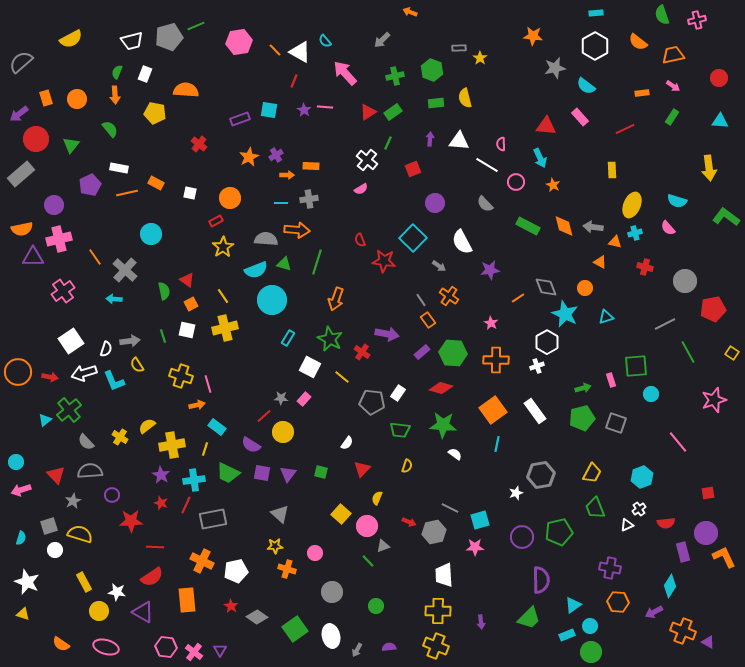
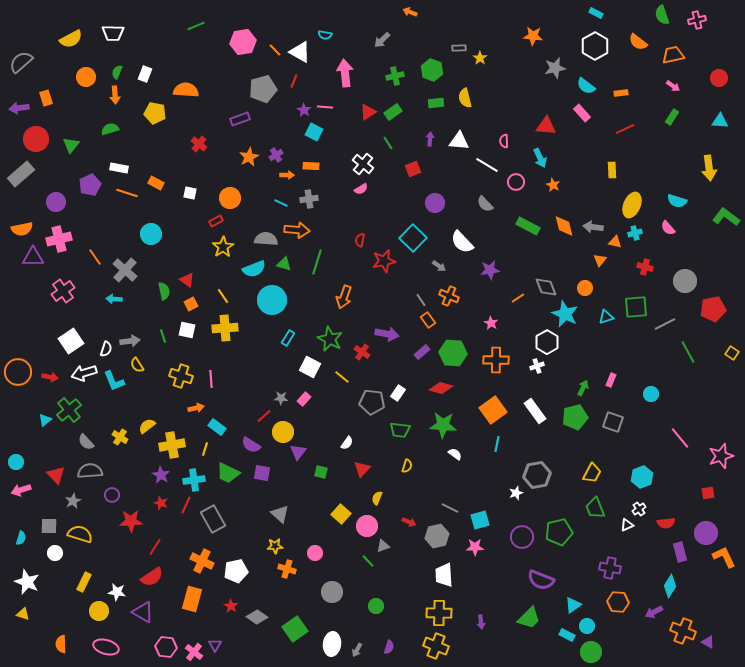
cyan rectangle at (596, 13): rotated 32 degrees clockwise
gray pentagon at (169, 37): moved 94 px right, 52 px down
white trapezoid at (132, 41): moved 19 px left, 8 px up; rotated 15 degrees clockwise
cyan semicircle at (325, 41): moved 6 px up; rotated 40 degrees counterclockwise
pink hexagon at (239, 42): moved 4 px right
pink arrow at (345, 73): rotated 36 degrees clockwise
orange rectangle at (642, 93): moved 21 px left
orange circle at (77, 99): moved 9 px right, 22 px up
cyan square at (269, 110): moved 45 px right, 22 px down; rotated 18 degrees clockwise
purple arrow at (19, 114): moved 6 px up; rotated 30 degrees clockwise
pink rectangle at (580, 117): moved 2 px right, 4 px up
green semicircle at (110, 129): rotated 66 degrees counterclockwise
green line at (388, 143): rotated 56 degrees counterclockwise
pink semicircle at (501, 144): moved 3 px right, 3 px up
white cross at (367, 160): moved 4 px left, 4 px down
orange line at (127, 193): rotated 30 degrees clockwise
cyan line at (281, 203): rotated 24 degrees clockwise
purple circle at (54, 205): moved 2 px right, 3 px up
red semicircle at (360, 240): rotated 32 degrees clockwise
white semicircle at (462, 242): rotated 15 degrees counterclockwise
red star at (384, 261): rotated 20 degrees counterclockwise
orange triangle at (600, 262): moved 2 px up; rotated 40 degrees clockwise
cyan semicircle at (256, 270): moved 2 px left, 1 px up
orange cross at (449, 296): rotated 12 degrees counterclockwise
orange arrow at (336, 299): moved 8 px right, 2 px up
yellow cross at (225, 328): rotated 10 degrees clockwise
green square at (636, 366): moved 59 px up
pink rectangle at (611, 380): rotated 40 degrees clockwise
pink line at (208, 384): moved 3 px right, 5 px up; rotated 12 degrees clockwise
green arrow at (583, 388): rotated 49 degrees counterclockwise
pink star at (714, 400): moved 7 px right, 56 px down
orange arrow at (197, 405): moved 1 px left, 3 px down
green pentagon at (582, 418): moved 7 px left, 1 px up
gray square at (616, 423): moved 3 px left, 1 px up
pink line at (678, 442): moved 2 px right, 4 px up
purple triangle at (288, 474): moved 10 px right, 22 px up
gray hexagon at (541, 475): moved 4 px left
gray rectangle at (213, 519): rotated 72 degrees clockwise
gray square at (49, 526): rotated 18 degrees clockwise
gray hexagon at (434, 532): moved 3 px right, 4 px down
red line at (155, 547): rotated 60 degrees counterclockwise
white circle at (55, 550): moved 3 px down
purple rectangle at (683, 552): moved 3 px left
purple semicircle at (541, 580): rotated 112 degrees clockwise
yellow rectangle at (84, 582): rotated 54 degrees clockwise
orange rectangle at (187, 600): moved 5 px right, 1 px up; rotated 20 degrees clockwise
yellow cross at (438, 611): moved 1 px right, 2 px down
cyan circle at (590, 626): moved 3 px left
cyan rectangle at (567, 635): rotated 49 degrees clockwise
white ellipse at (331, 636): moved 1 px right, 8 px down; rotated 20 degrees clockwise
orange semicircle at (61, 644): rotated 54 degrees clockwise
purple semicircle at (389, 647): rotated 112 degrees clockwise
purple triangle at (220, 650): moved 5 px left, 5 px up
